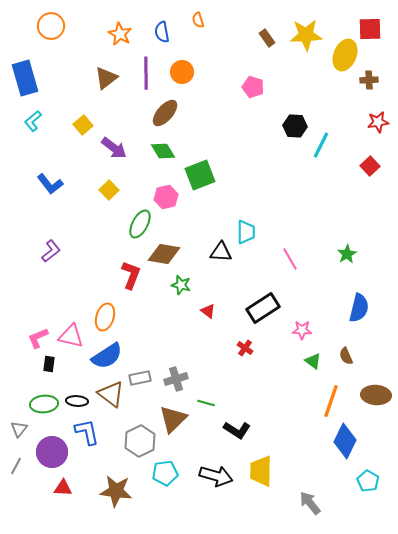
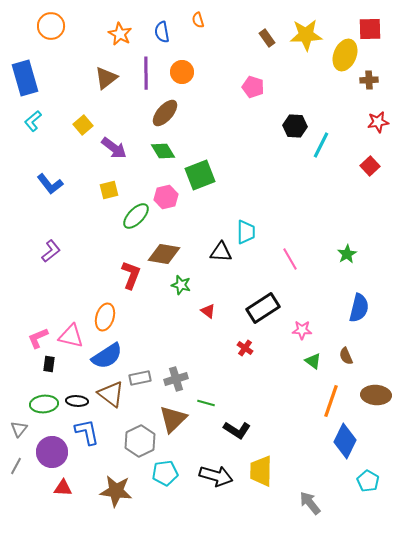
yellow square at (109, 190): rotated 30 degrees clockwise
green ellipse at (140, 224): moved 4 px left, 8 px up; rotated 16 degrees clockwise
